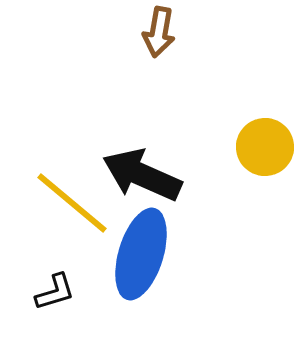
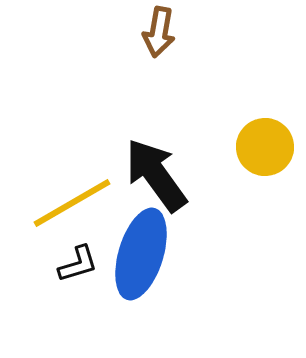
black arrow: moved 14 px right; rotated 30 degrees clockwise
yellow line: rotated 70 degrees counterclockwise
black L-shape: moved 23 px right, 28 px up
